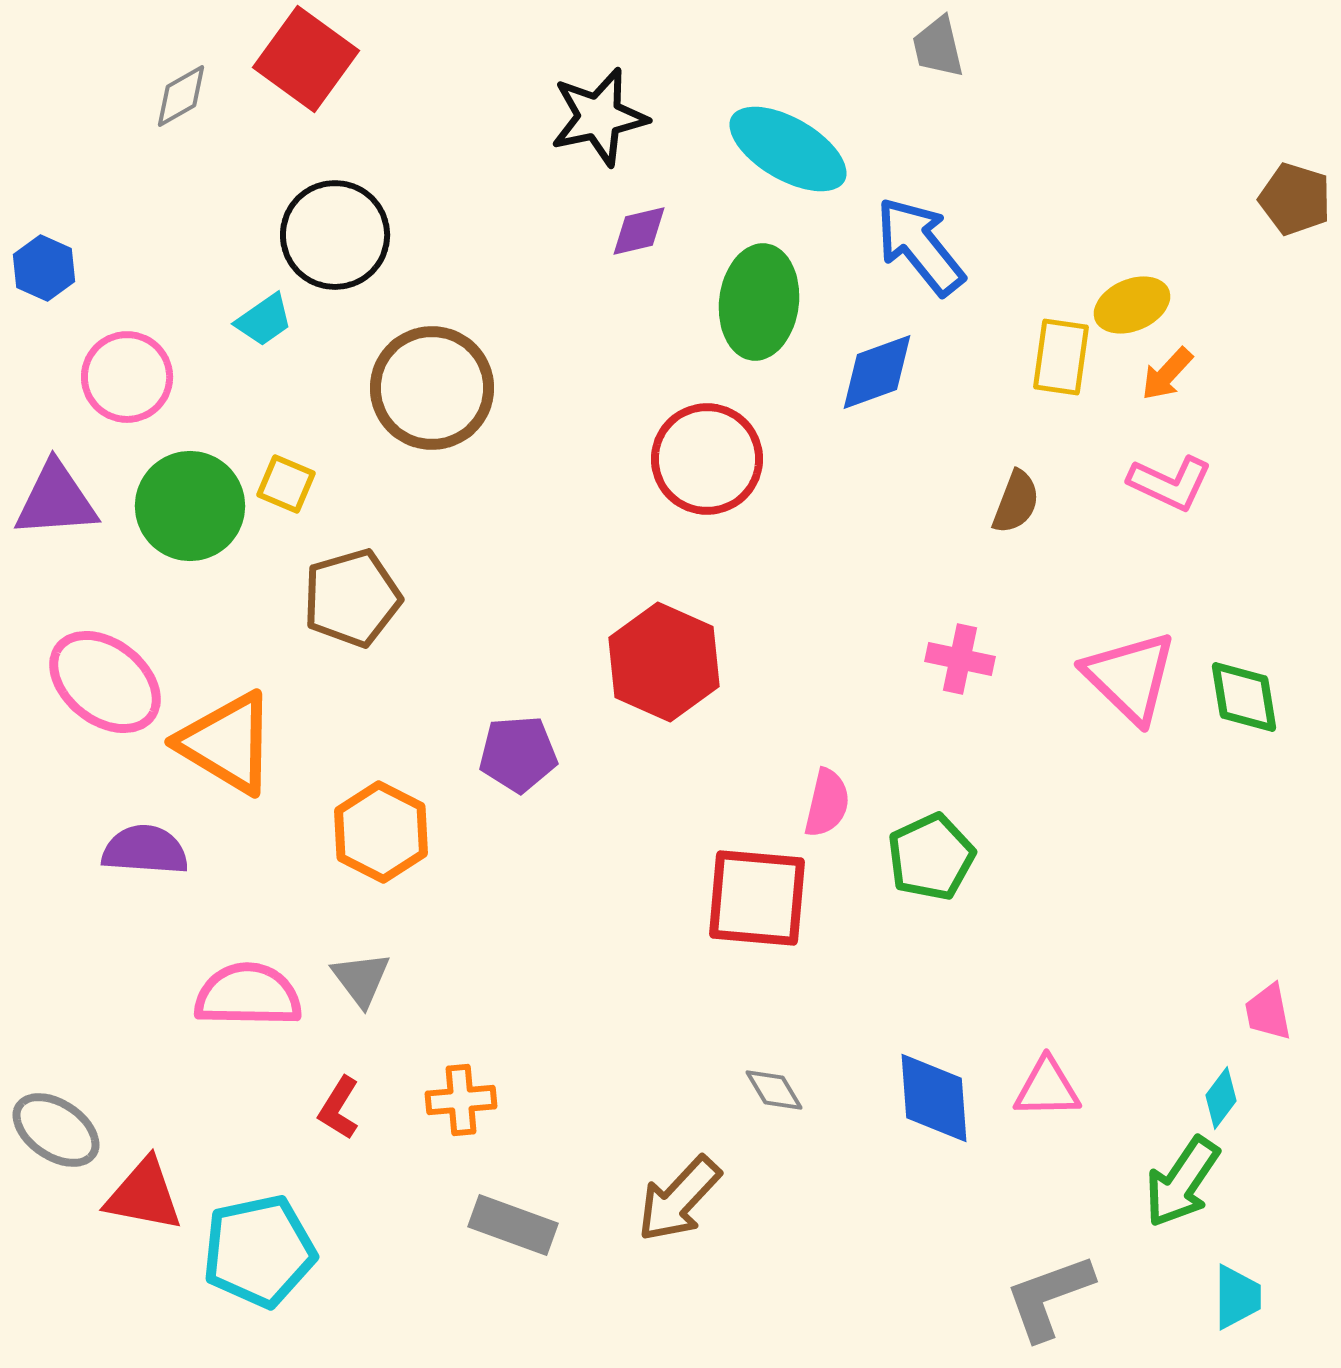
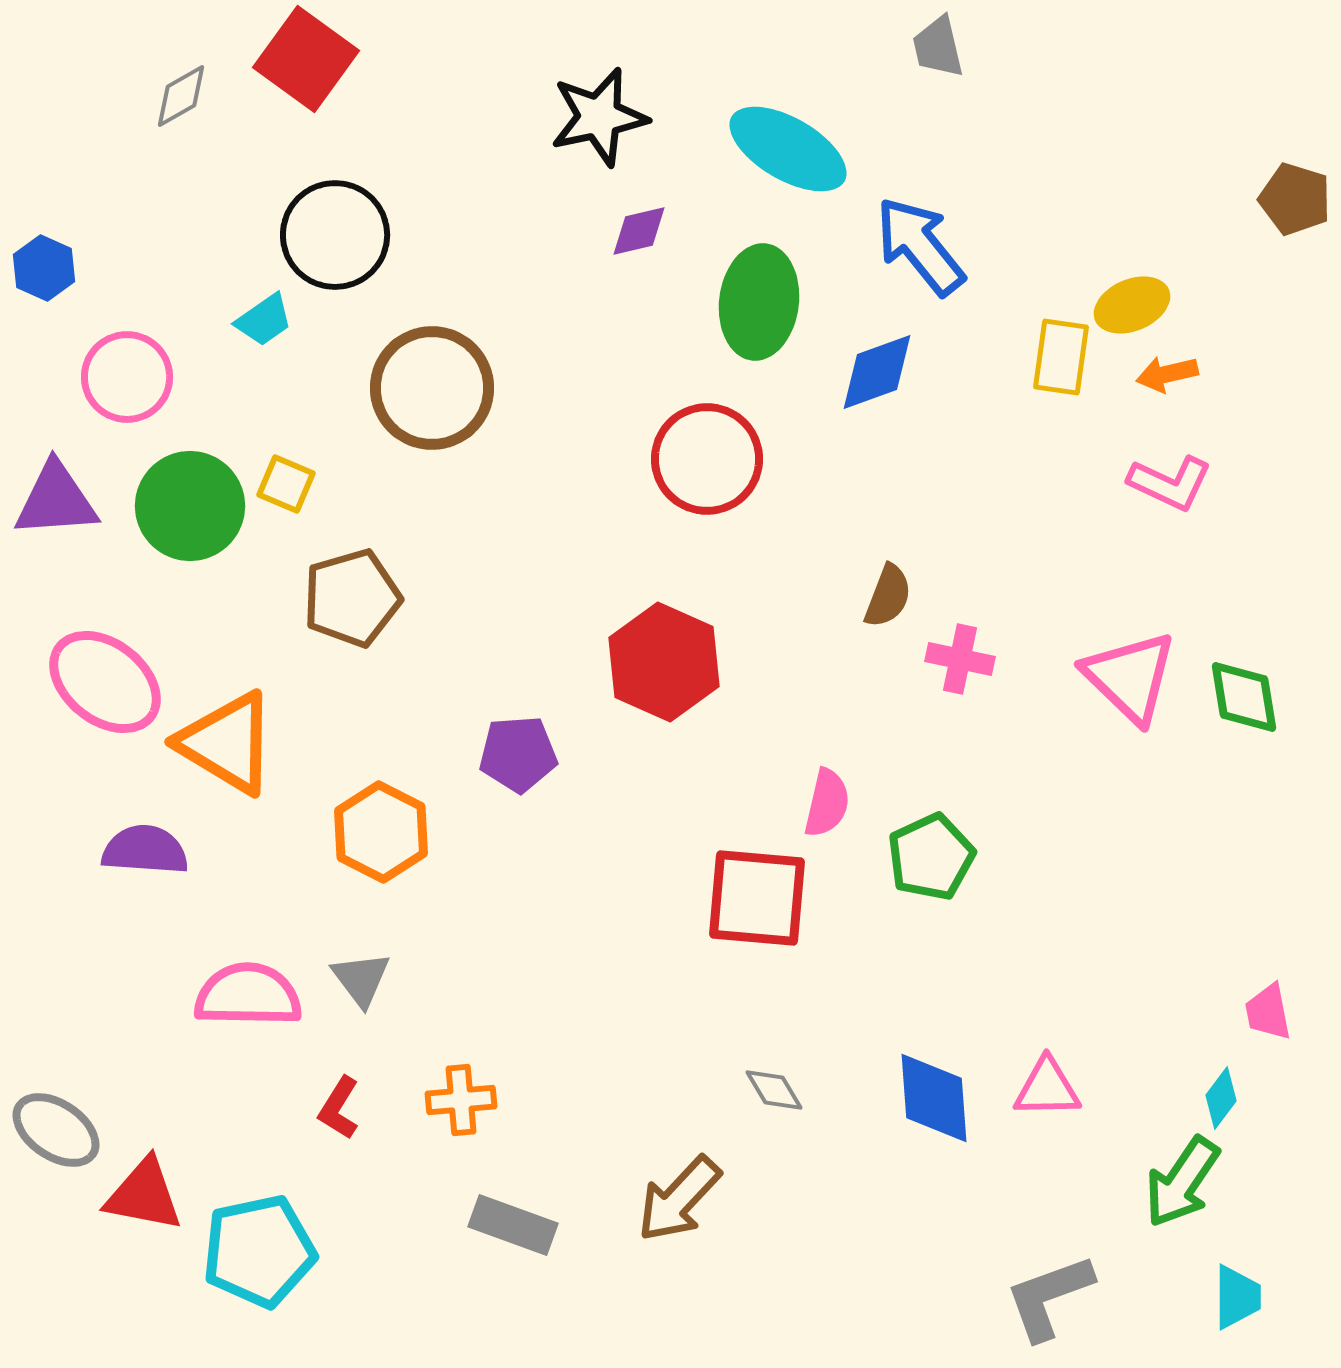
orange arrow at (1167, 374): rotated 34 degrees clockwise
brown semicircle at (1016, 502): moved 128 px left, 94 px down
